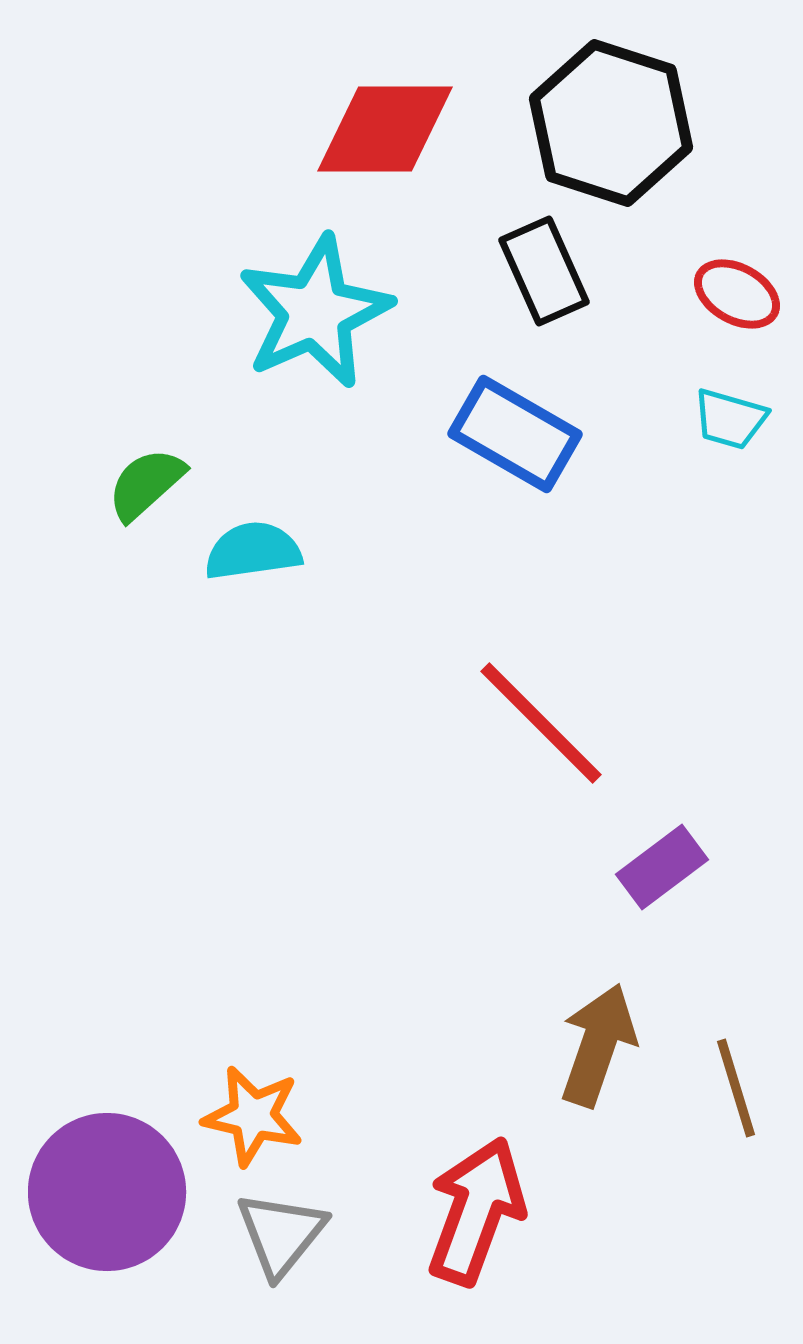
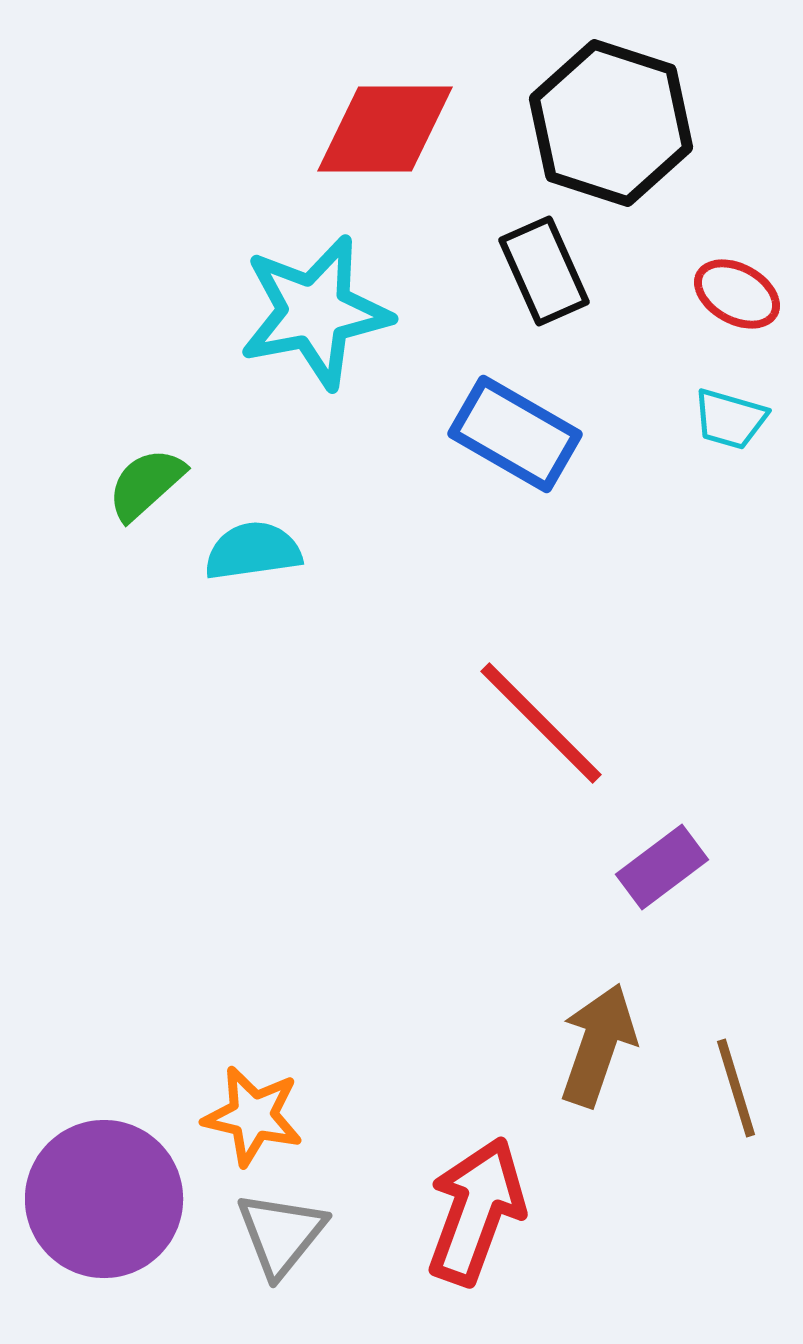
cyan star: rotated 13 degrees clockwise
purple circle: moved 3 px left, 7 px down
